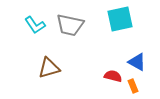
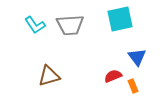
gray trapezoid: rotated 16 degrees counterclockwise
blue triangle: moved 5 px up; rotated 24 degrees clockwise
brown triangle: moved 8 px down
red semicircle: rotated 36 degrees counterclockwise
